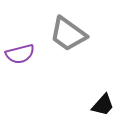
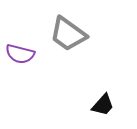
purple semicircle: rotated 28 degrees clockwise
